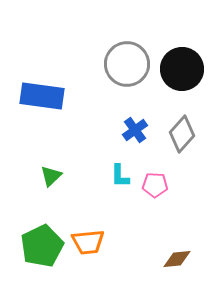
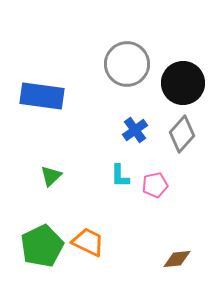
black circle: moved 1 px right, 14 px down
pink pentagon: rotated 15 degrees counterclockwise
orange trapezoid: rotated 148 degrees counterclockwise
